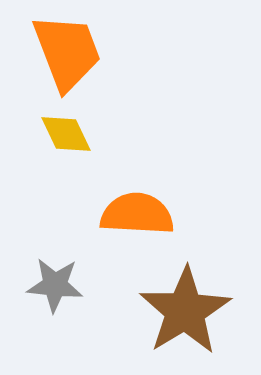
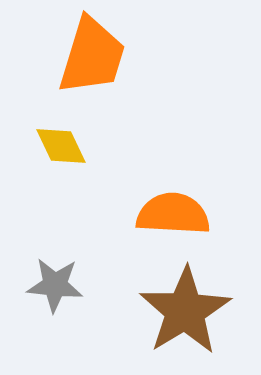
orange trapezoid: moved 25 px right, 4 px down; rotated 38 degrees clockwise
yellow diamond: moved 5 px left, 12 px down
orange semicircle: moved 36 px right
